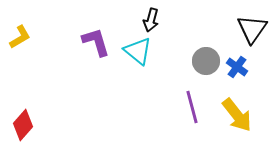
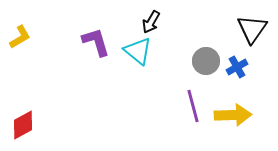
black arrow: moved 2 px down; rotated 15 degrees clockwise
blue cross: rotated 25 degrees clockwise
purple line: moved 1 px right, 1 px up
yellow arrow: moved 4 px left; rotated 54 degrees counterclockwise
red diamond: rotated 20 degrees clockwise
